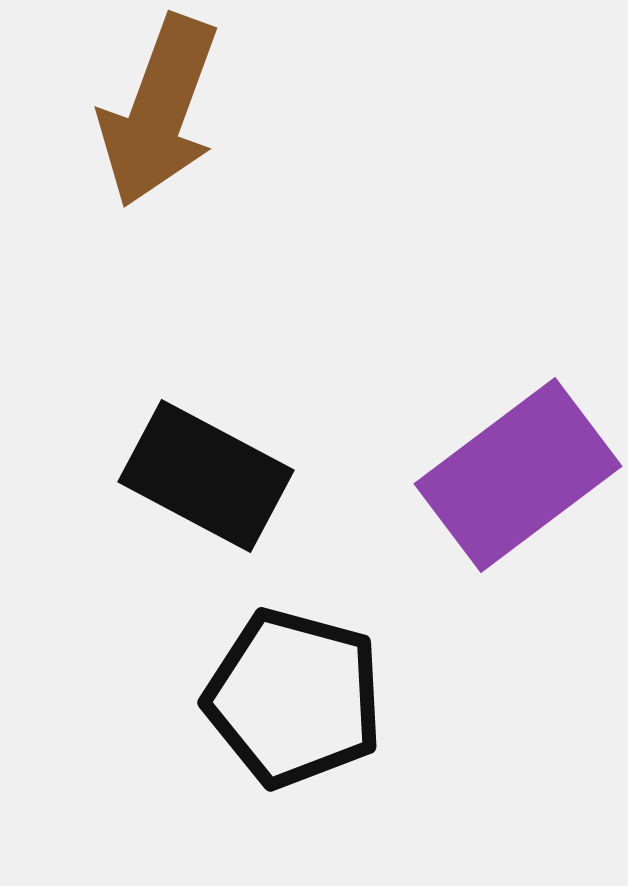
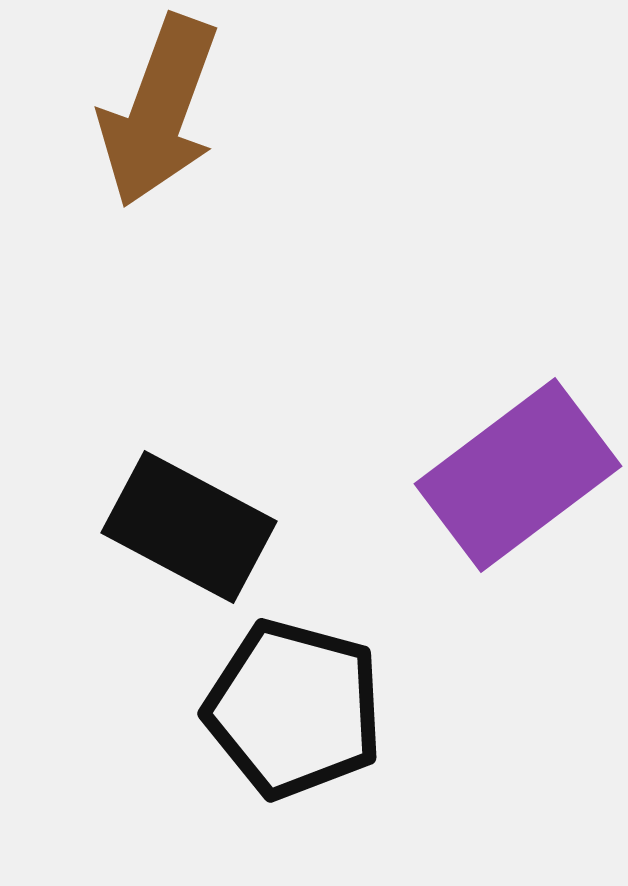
black rectangle: moved 17 px left, 51 px down
black pentagon: moved 11 px down
